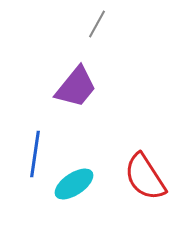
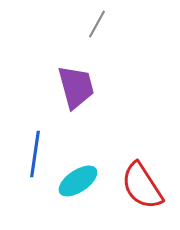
purple trapezoid: rotated 54 degrees counterclockwise
red semicircle: moved 3 px left, 9 px down
cyan ellipse: moved 4 px right, 3 px up
